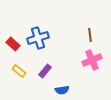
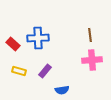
blue cross: rotated 15 degrees clockwise
pink cross: rotated 18 degrees clockwise
yellow rectangle: rotated 24 degrees counterclockwise
